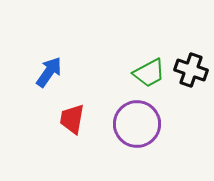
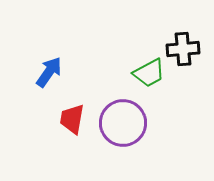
black cross: moved 8 px left, 21 px up; rotated 24 degrees counterclockwise
purple circle: moved 14 px left, 1 px up
